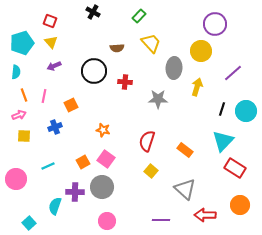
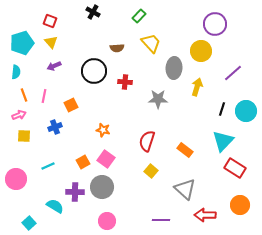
cyan semicircle at (55, 206): rotated 102 degrees clockwise
